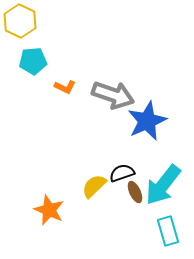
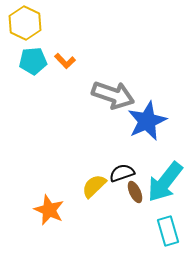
yellow hexagon: moved 5 px right, 2 px down
orange L-shape: moved 26 px up; rotated 20 degrees clockwise
cyan arrow: moved 2 px right, 3 px up
